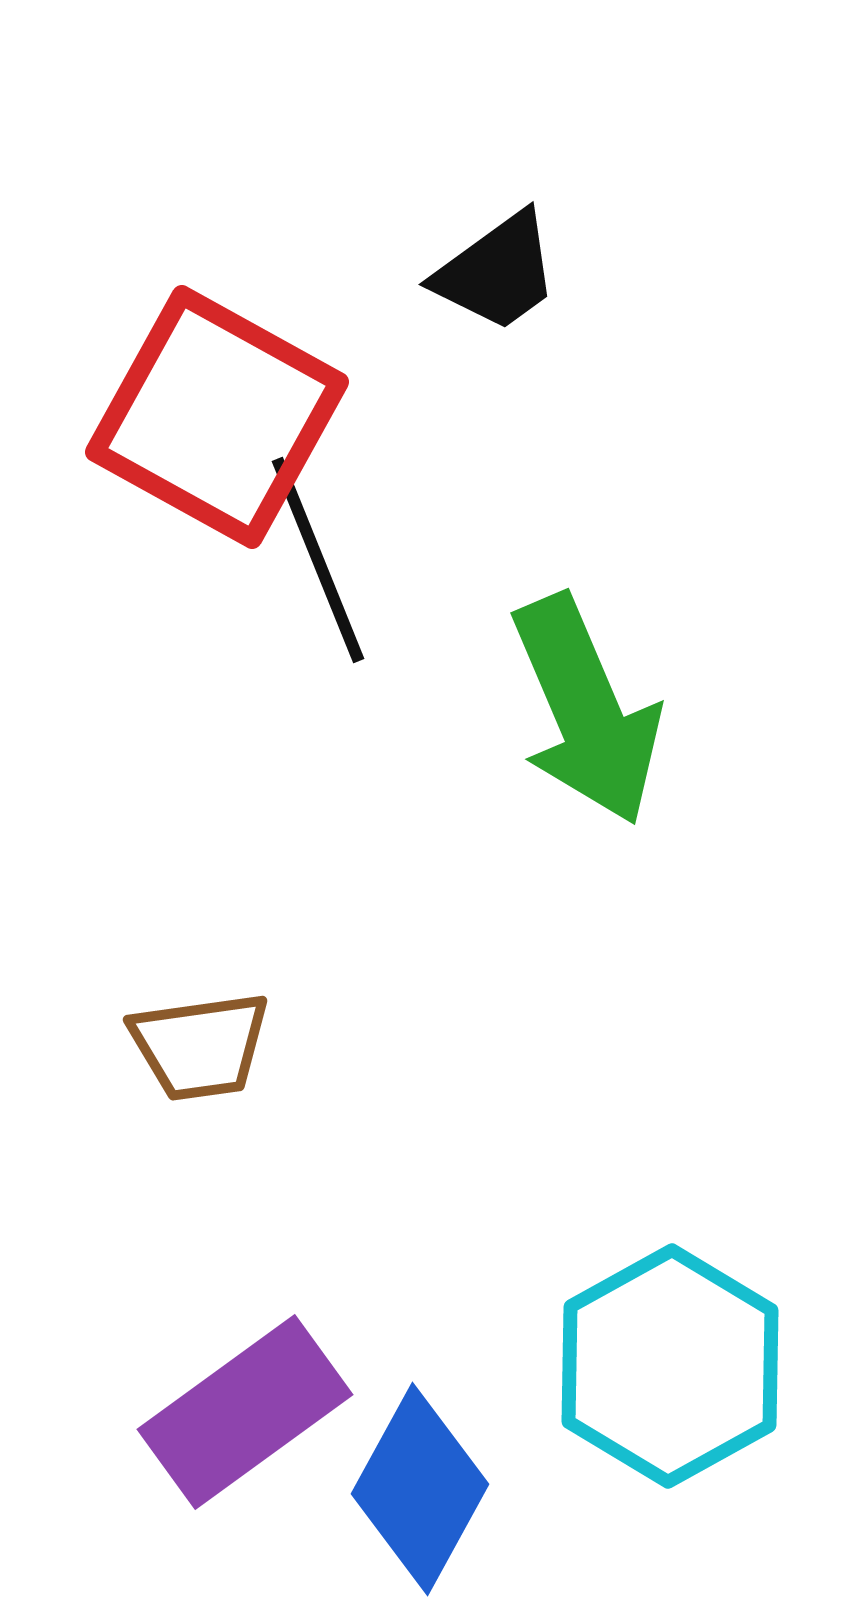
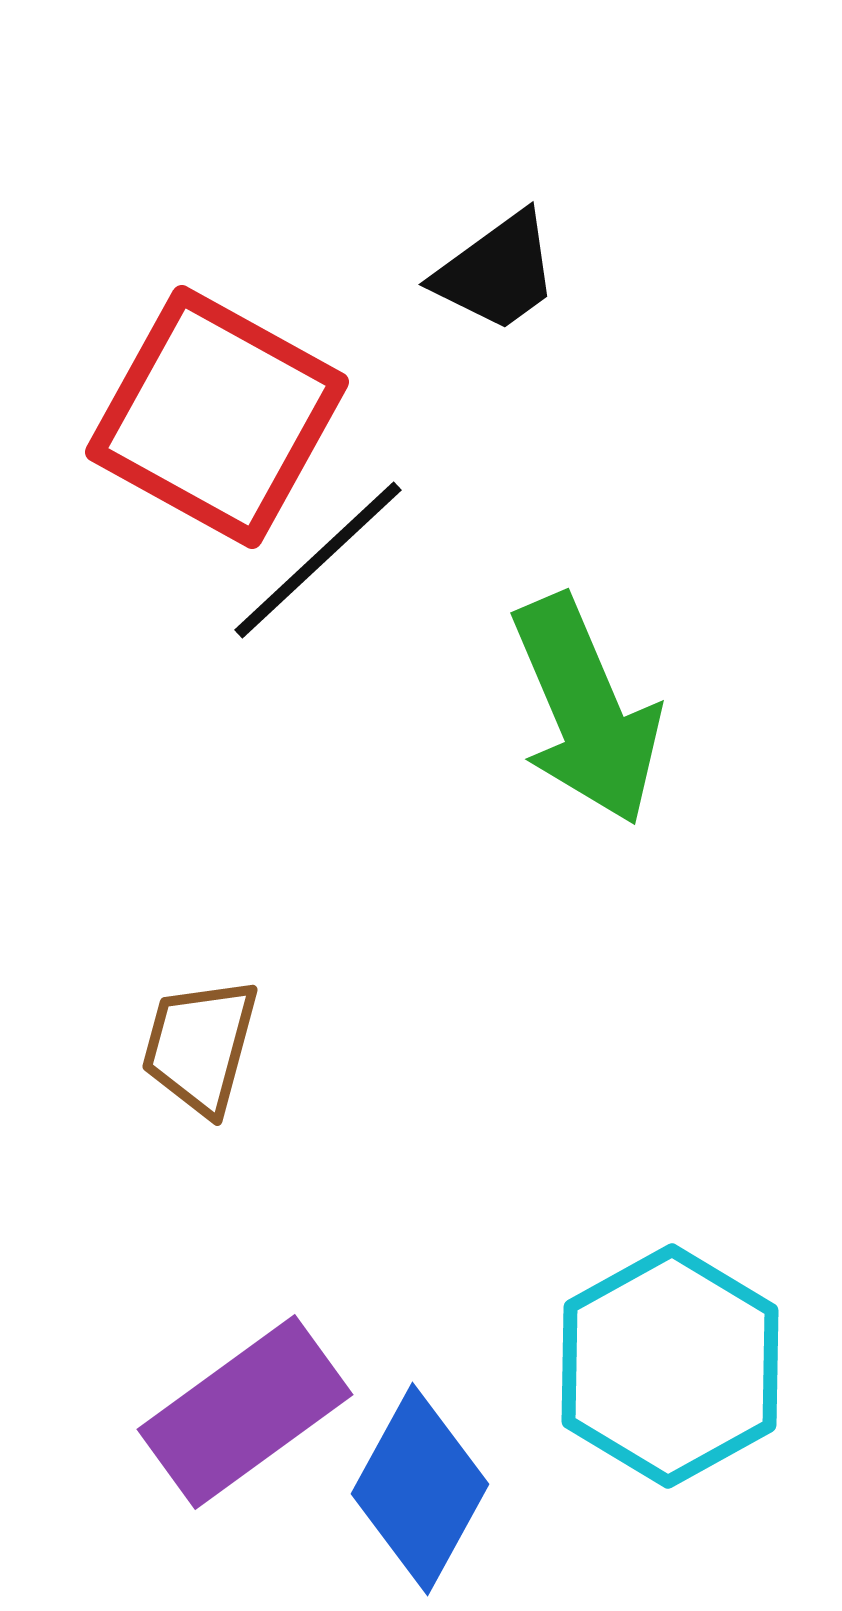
black line: rotated 69 degrees clockwise
brown trapezoid: rotated 113 degrees clockwise
